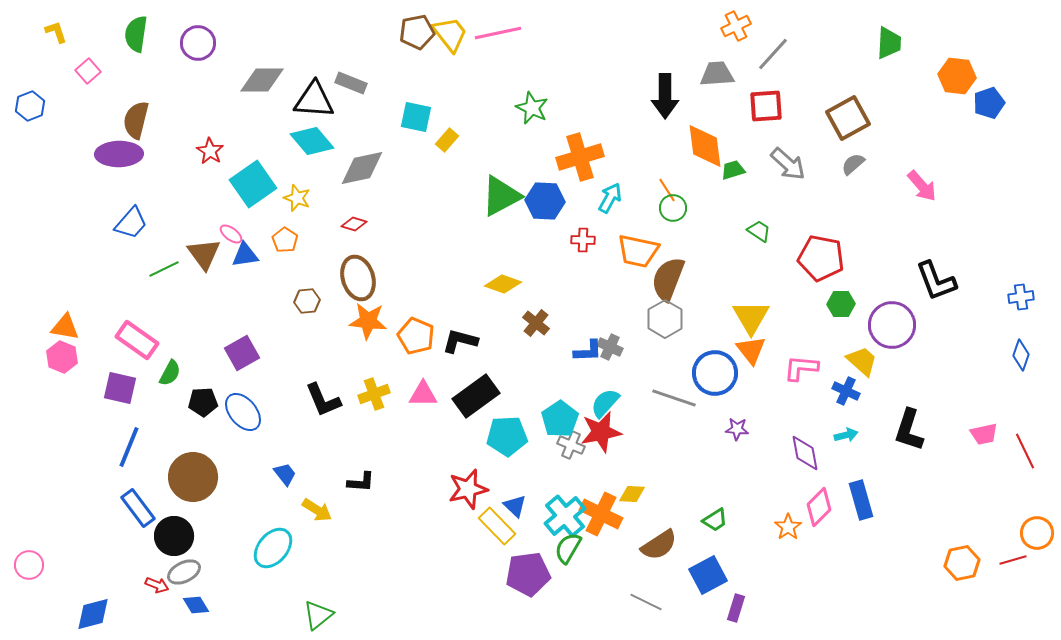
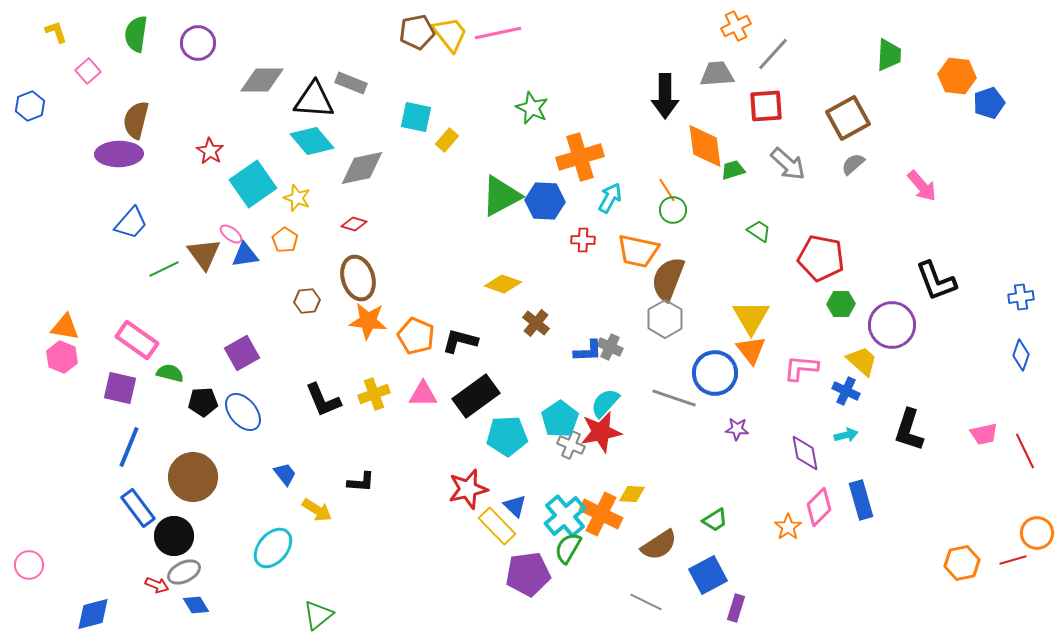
green trapezoid at (889, 43): moved 12 px down
green circle at (673, 208): moved 2 px down
green semicircle at (170, 373): rotated 104 degrees counterclockwise
